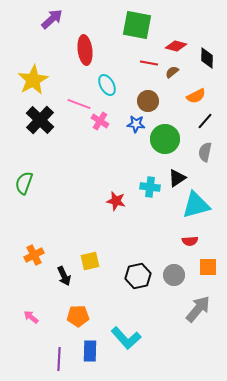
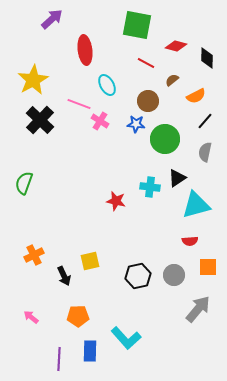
red line: moved 3 px left; rotated 18 degrees clockwise
brown semicircle: moved 8 px down
